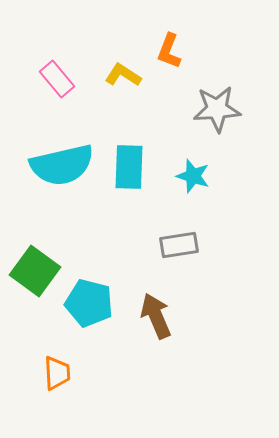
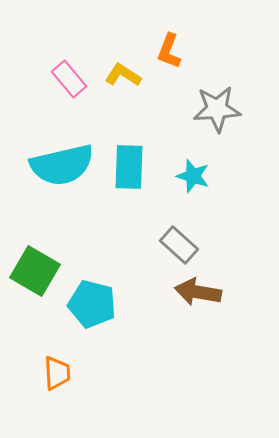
pink rectangle: moved 12 px right
gray rectangle: rotated 51 degrees clockwise
green square: rotated 6 degrees counterclockwise
cyan pentagon: moved 3 px right, 1 px down
brown arrow: moved 42 px right, 24 px up; rotated 57 degrees counterclockwise
